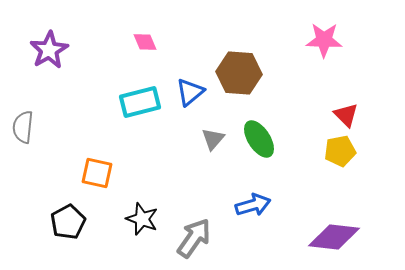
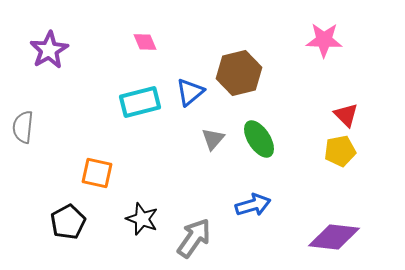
brown hexagon: rotated 18 degrees counterclockwise
